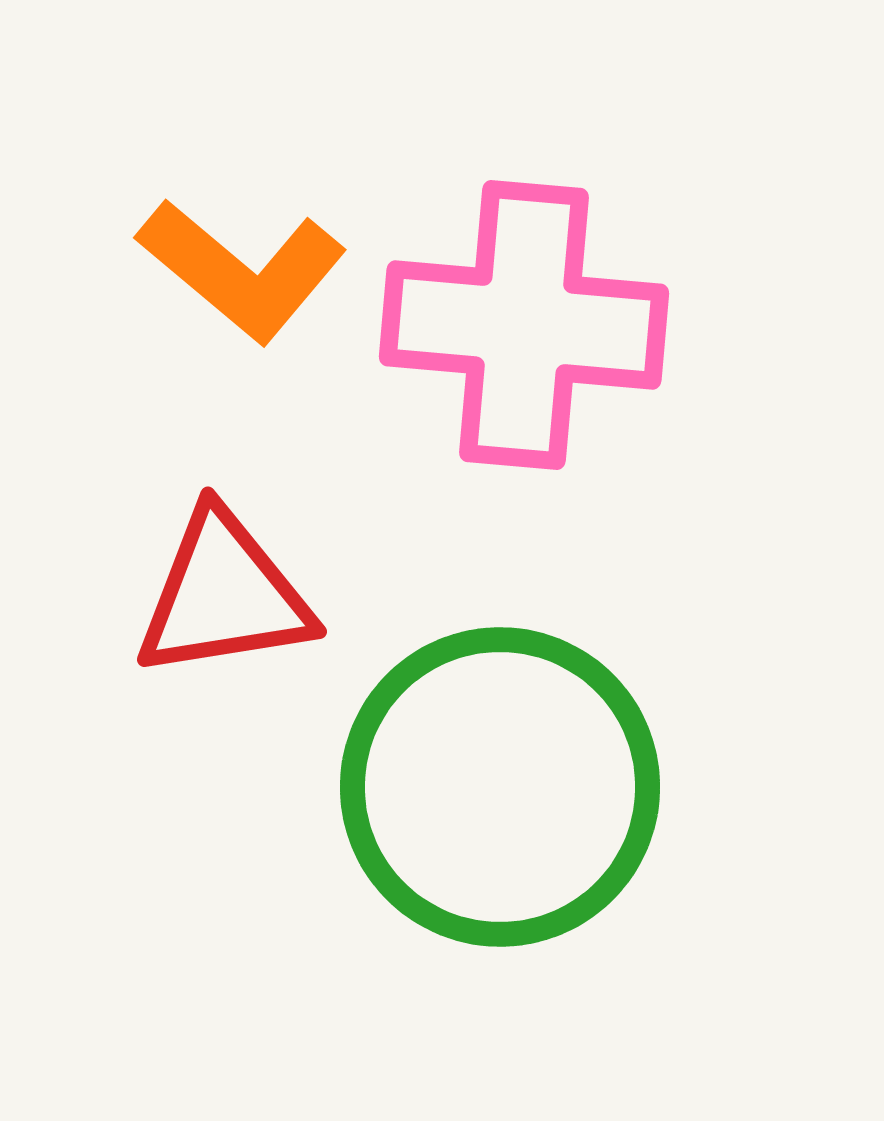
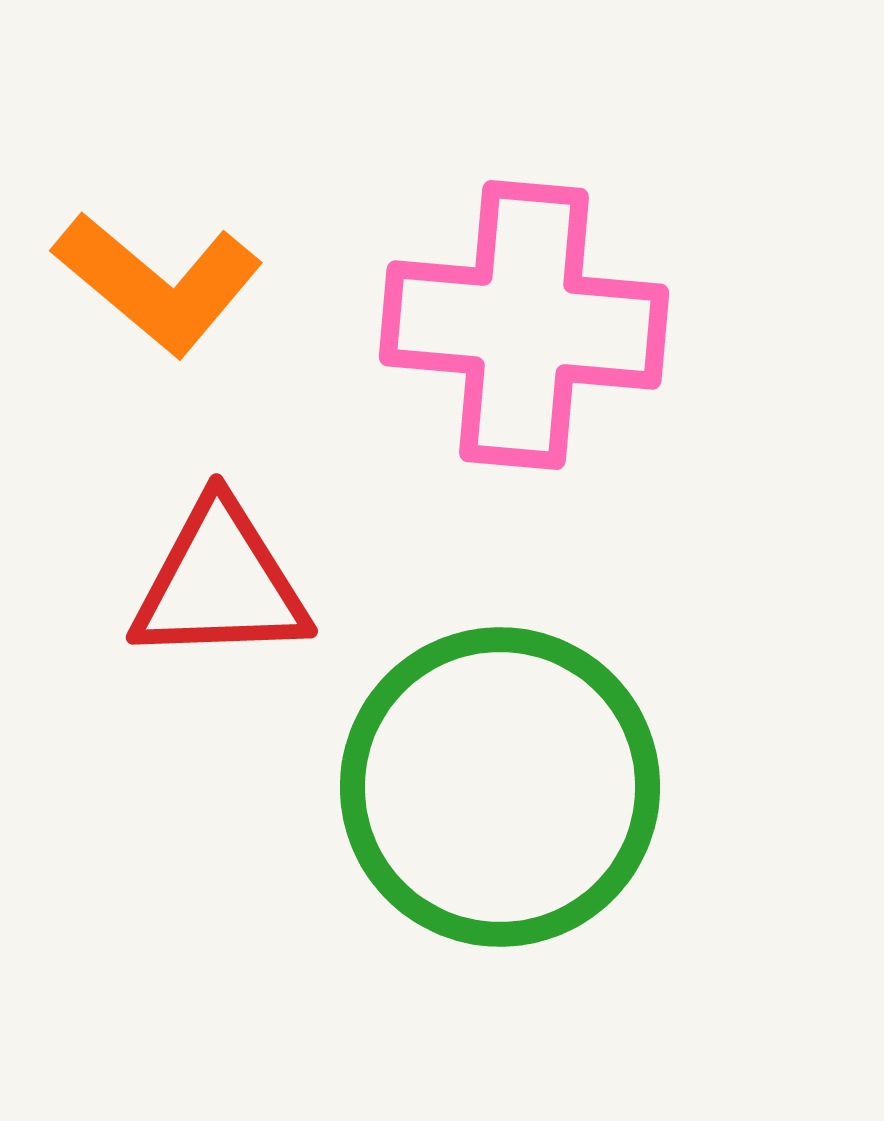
orange L-shape: moved 84 px left, 13 px down
red triangle: moved 4 px left, 12 px up; rotated 7 degrees clockwise
